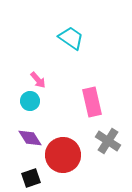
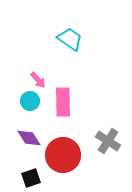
cyan trapezoid: moved 1 px left, 1 px down
pink rectangle: moved 29 px left; rotated 12 degrees clockwise
purple diamond: moved 1 px left
